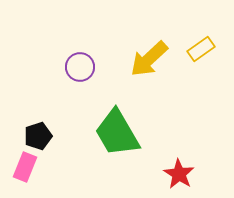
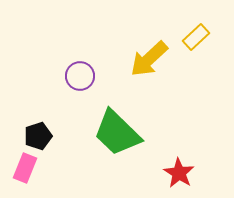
yellow rectangle: moved 5 px left, 12 px up; rotated 8 degrees counterclockwise
purple circle: moved 9 px down
green trapezoid: rotated 16 degrees counterclockwise
pink rectangle: moved 1 px down
red star: moved 1 px up
